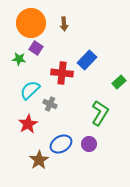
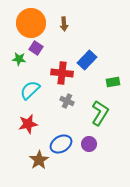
green rectangle: moved 6 px left; rotated 32 degrees clockwise
gray cross: moved 17 px right, 3 px up
red star: rotated 18 degrees clockwise
